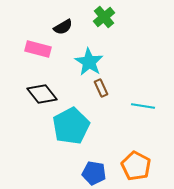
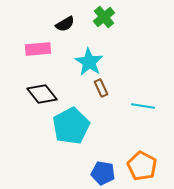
black semicircle: moved 2 px right, 3 px up
pink rectangle: rotated 20 degrees counterclockwise
orange pentagon: moved 6 px right
blue pentagon: moved 9 px right
